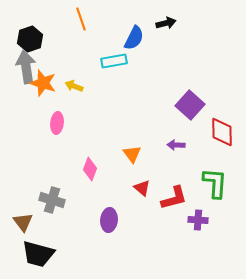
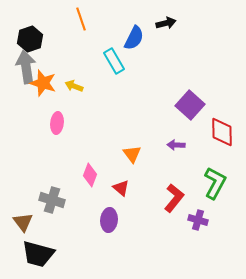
cyan rectangle: rotated 70 degrees clockwise
pink diamond: moved 6 px down
green L-shape: rotated 24 degrees clockwise
red triangle: moved 21 px left
red L-shape: rotated 36 degrees counterclockwise
purple cross: rotated 12 degrees clockwise
